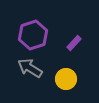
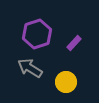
purple hexagon: moved 4 px right, 1 px up
yellow circle: moved 3 px down
